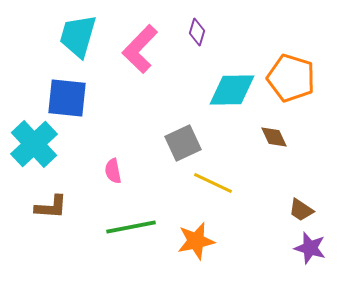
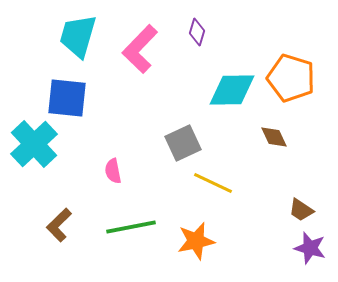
brown L-shape: moved 8 px right, 18 px down; rotated 132 degrees clockwise
